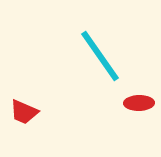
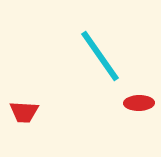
red trapezoid: rotated 20 degrees counterclockwise
